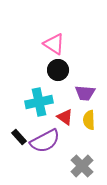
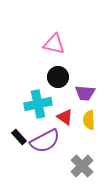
pink triangle: rotated 20 degrees counterclockwise
black circle: moved 7 px down
cyan cross: moved 1 px left, 2 px down
